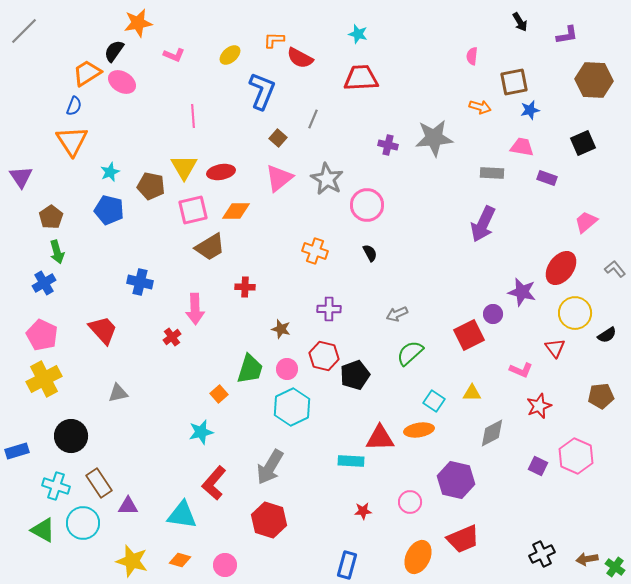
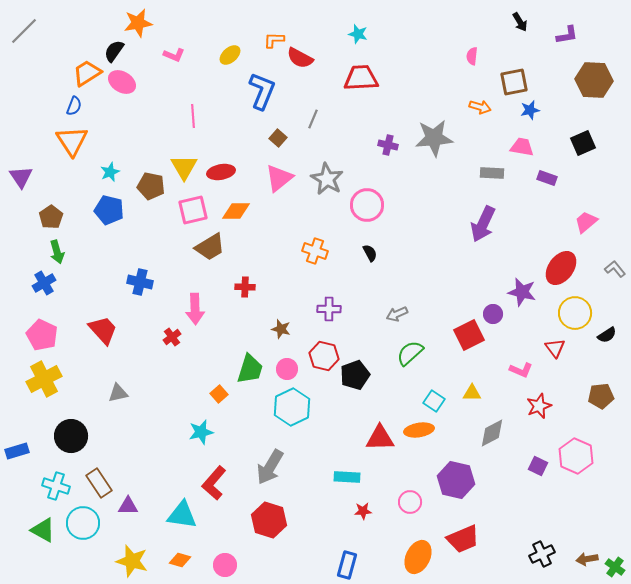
cyan rectangle at (351, 461): moved 4 px left, 16 px down
